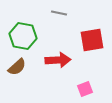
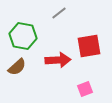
gray line: rotated 49 degrees counterclockwise
red square: moved 3 px left, 6 px down
